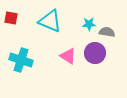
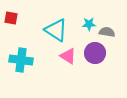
cyan triangle: moved 6 px right, 9 px down; rotated 10 degrees clockwise
cyan cross: rotated 10 degrees counterclockwise
